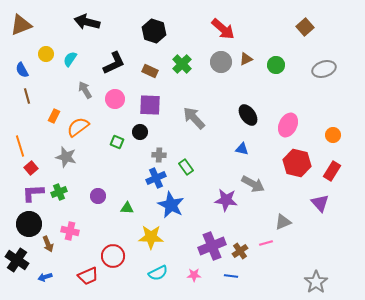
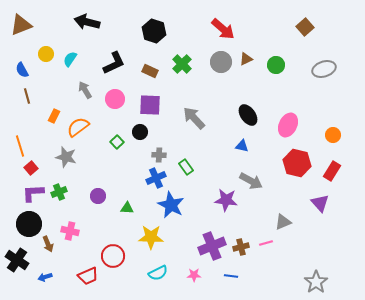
green square at (117, 142): rotated 24 degrees clockwise
blue triangle at (242, 149): moved 3 px up
gray arrow at (253, 184): moved 2 px left, 3 px up
brown cross at (240, 251): moved 1 px right, 4 px up; rotated 21 degrees clockwise
